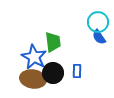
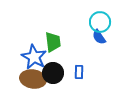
cyan circle: moved 2 px right
blue rectangle: moved 2 px right, 1 px down
